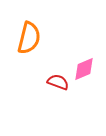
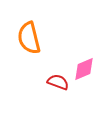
orange semicircle: rotated 152 degrees clockwise
